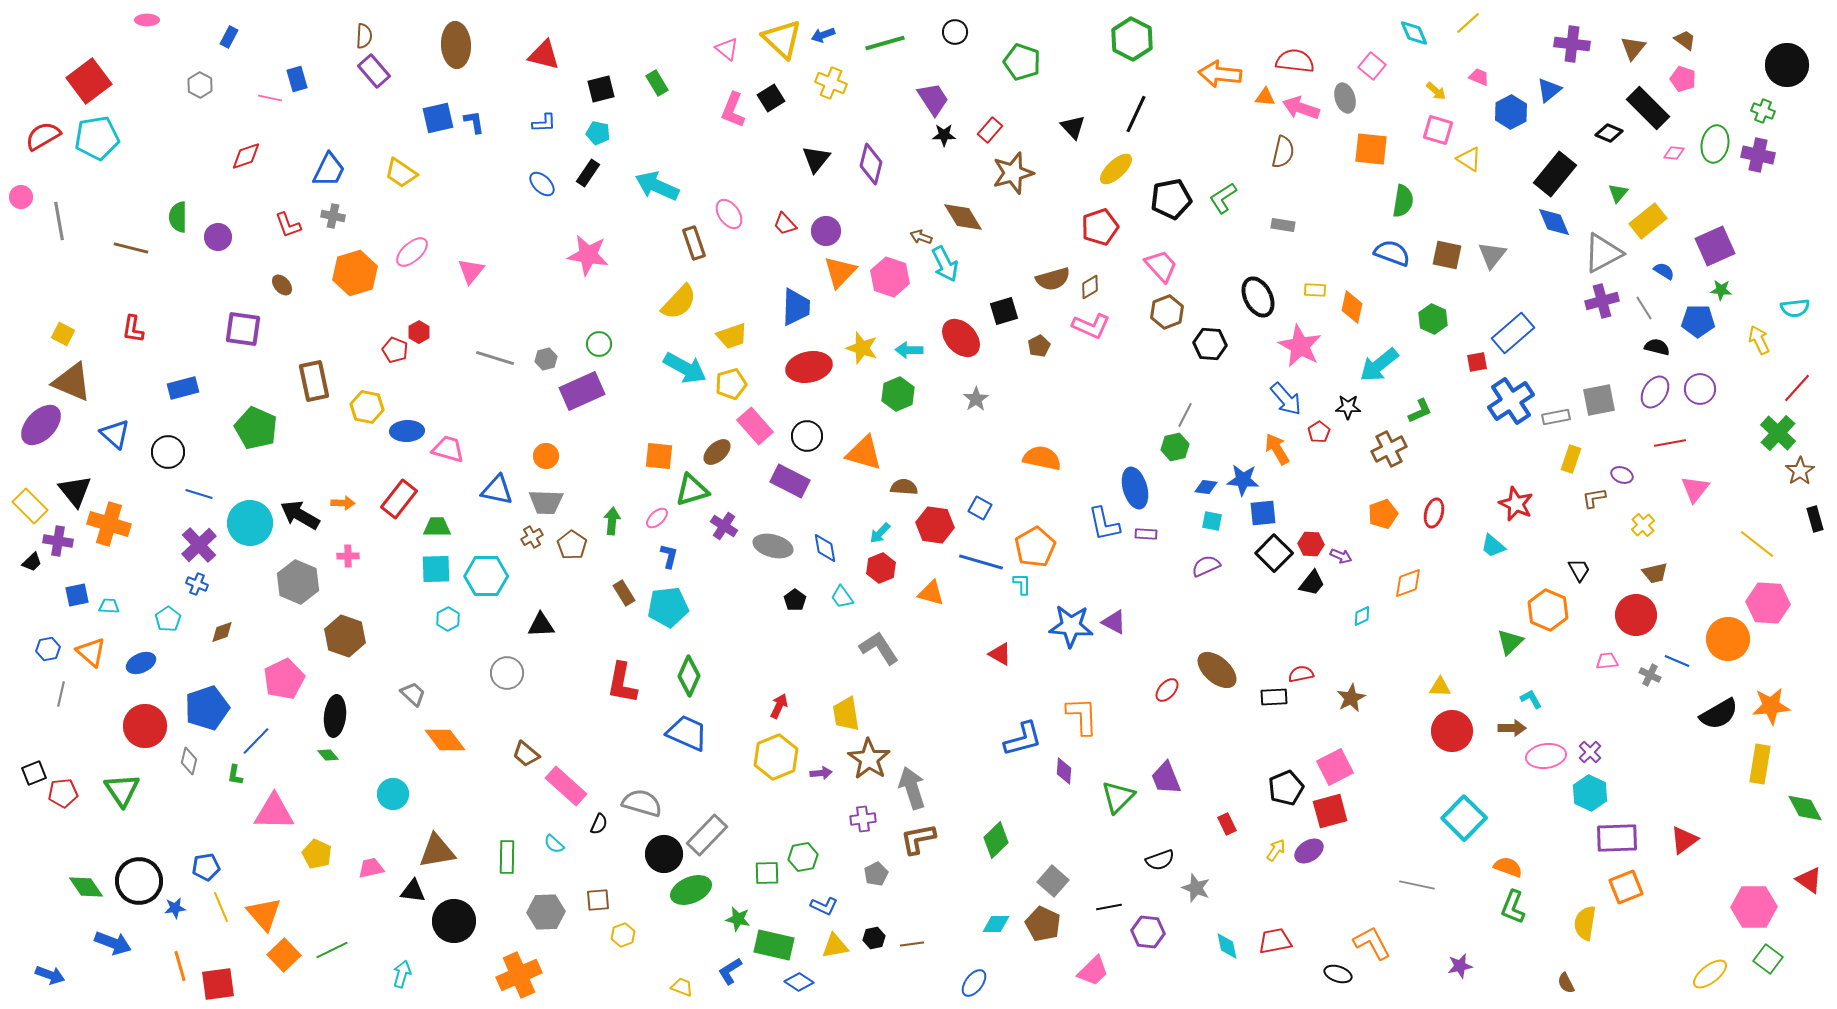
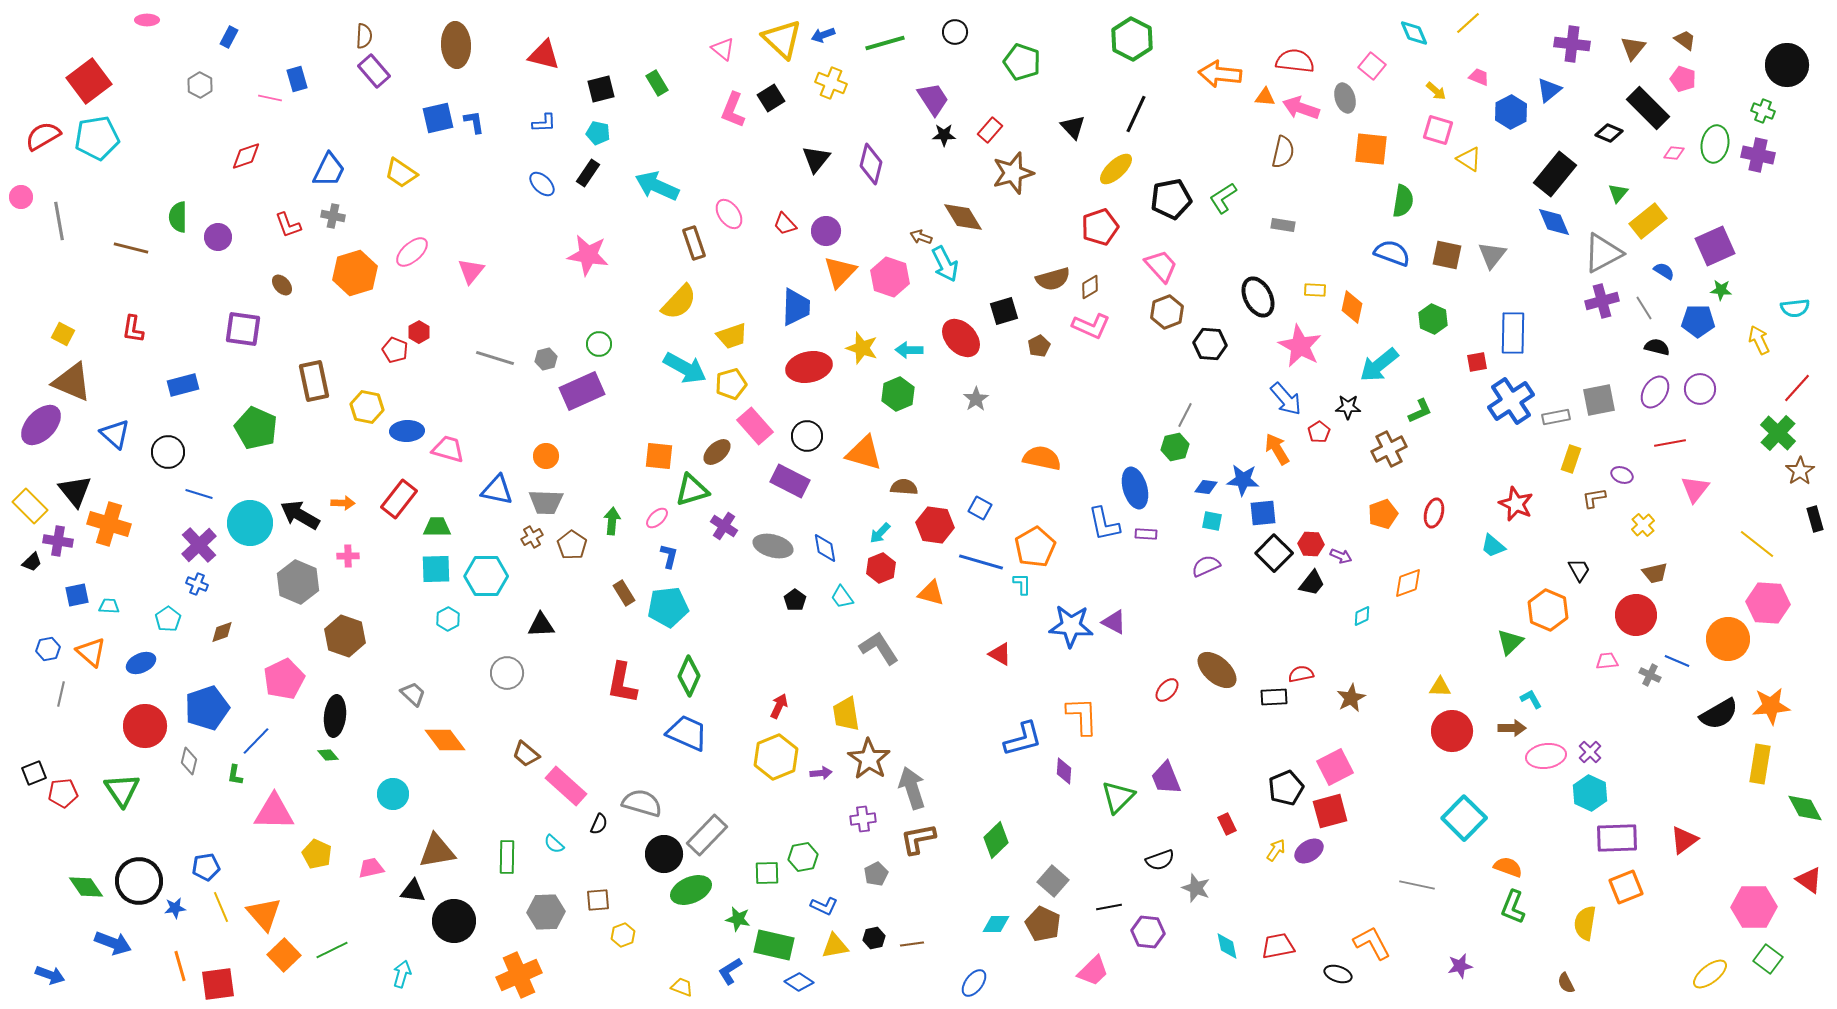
pink triangle at (727, 49): moved 4 px left
blue rectangle at (1513, 333): rotated 48 degrees counterclockwise
blue rectangle at (183, 388): moved 3 px up
red trapezoid at (1275, 941): moved 3 px right, 5 px down
